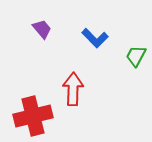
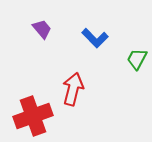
green trapezoid: moved 1 px right, 3 px down
red arrow: rotated 12 degrees clockwise
red cross: rotated 6 degrees counterclockwise
